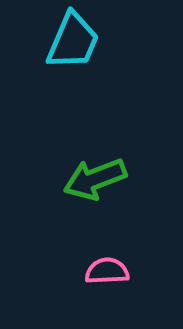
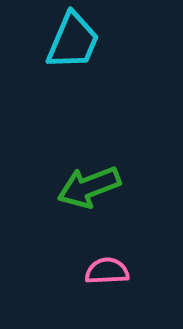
green arrow: moved 6 px left, 8 px down
